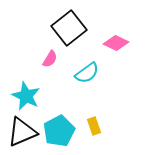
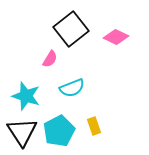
black square: moved 2 px right, 1 px down
pink diamond: moved 6 px up
cyan semicircle: moved 15 px left, 15 px down; rotated 15 degrees clockwise
cyan star: rotated 8 degrees counterclockwise
black triangle: rotated 40 degrees counterclockwise
